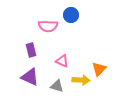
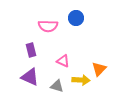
blue circle: moved 5 px right, 3 px down
pink triangle: moved 1 px right
